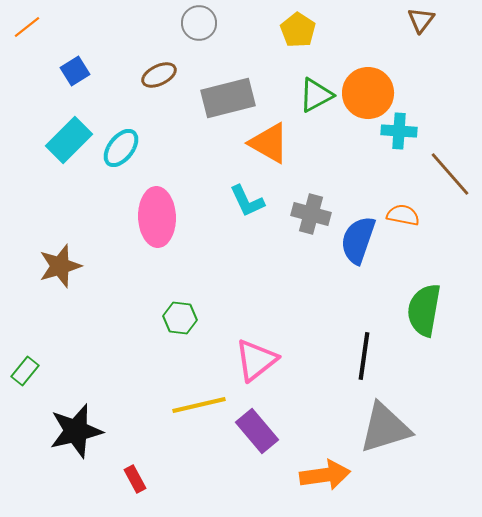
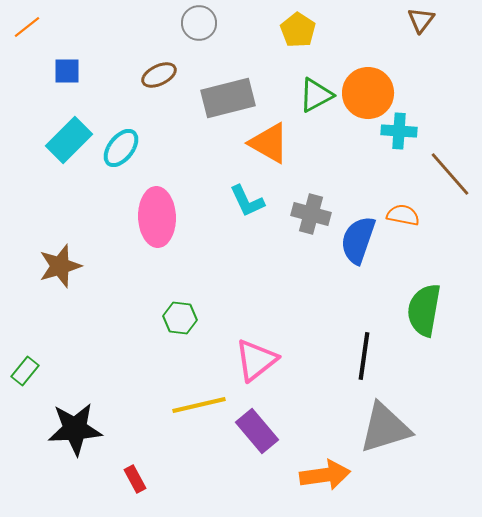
blue square: moved 8 px left; rotated 32 degrees clockwise
black star: moved 1 px left, 2 px up; rotated 10 degrees clockwise
